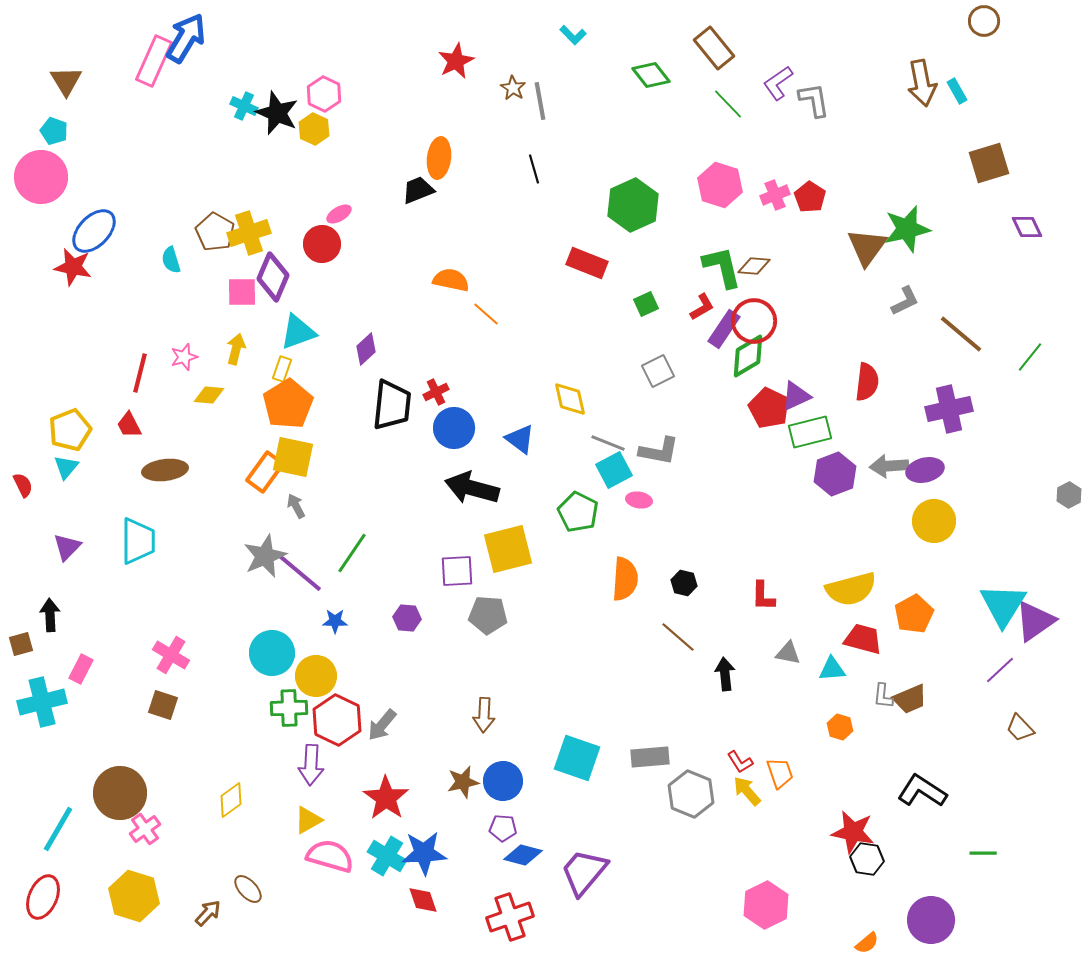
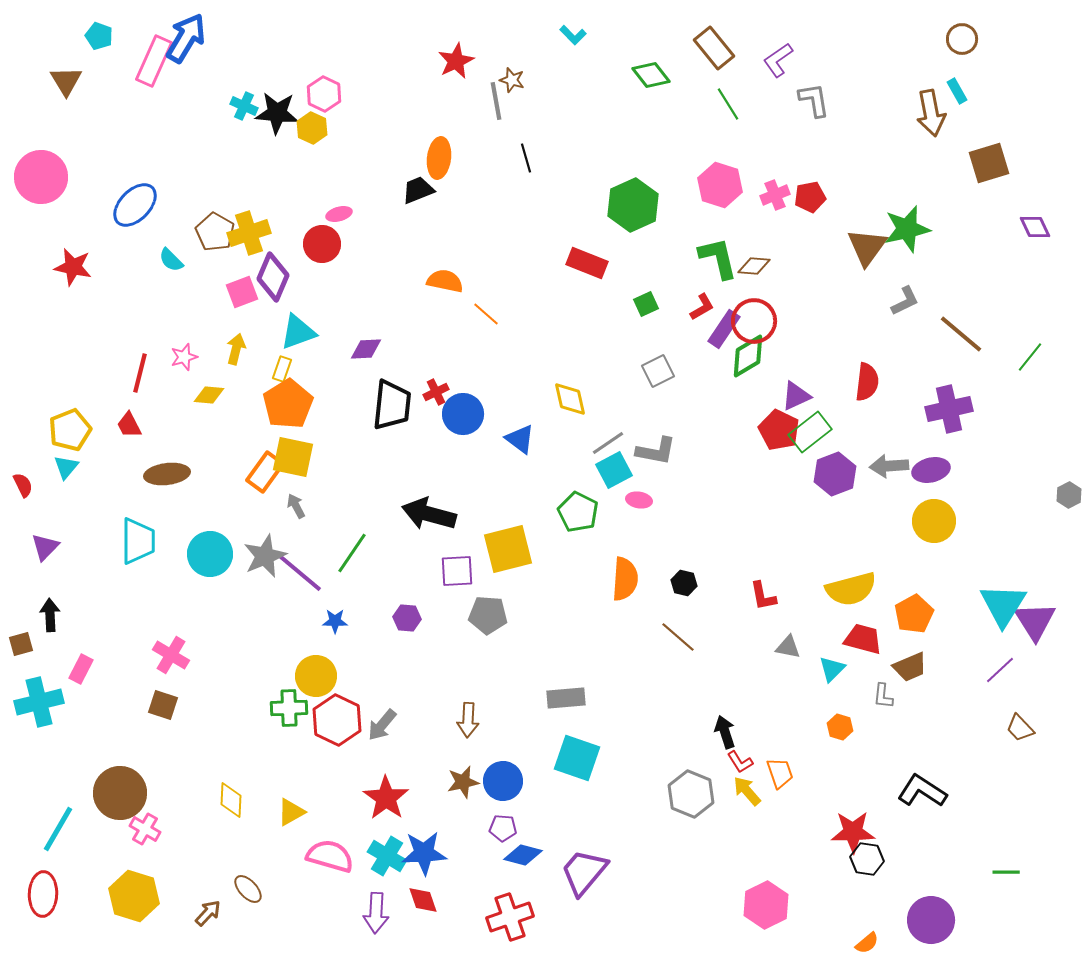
brown circle at (984, 21): moved 22 px left, 18 px down
purple L-shape at (778, 83): moved 23 px up
brown arrow at (922, 83): moved 9 px right, 30 px down
brown star at (513, 88): moved 1 px left, 8 px up; rotated 15 degrees counterclockwise
gray line at (540, 101): moved 44 px left
green line at (728, 104): rotated 12 degrees clockwise
black star at (277, 113): rotated 18 degrees counterclockwise
yellow hexagon at (314, 129): moved 2 px left, 1 px up
cyan pentagon at (54, 131): moved 45 px right, 95 px up
black line at (534, 169): moved 8 px left, 11 px up
red pentagon at (810, 197): rotated 28 degrees clockwise
pink ellipse at (339, 214): rotated 15 degrees clockwise
purple diamond at (1027, 227): moved 8 px right
blue ellipse at (94, 231): moved 41 px right, 26 px up
cyan semicircle at (171, 260): rotated 28 degrees counterclockwise
green L-shape at (722, 267): moved 4 px left, 9 px up
orange semicircle at (451, 280): moved 6 px left, 1 px down
pink square at (242, 292): rotated 20 degrees counterclockwise
purple diamond at (366, 349): rotated 40 degrees clockwise
red pentagon at (769, 408): moved 10 px right, 22 px down
blue circle at (454, 428): moved 9 px right, 14 px up
green rectangle at (810, 432): rotated 24 degrees counterclockwise
gray line at (608, 443): rotated 56 degrees counterclockwise
gray L-shape at (659, 451): moved 3 px left
brown ellipse at (165, 470): moved 2 px right, 4 px down
purple ellipse at (925, 470): moved 6 px right
black arrow at (472, 488): moved 43 px left, 26 px down
purple triangle at (67, 547): moved 22 px left
red L-shape at (763, 596): rotated 12 degrees counterclockwise
purple triangle at (1035, 621): rotated 27 degrees counterclockwise
cyan circle at (272, 653): moved 62 px left, 99 px up
gray triangle at (788, 653): moved 6 px up
cyan triangle at (832, 669): rotated 40 degrees counterclockwise
black arrow at (725, 674): moved 58 px down; rotated 12 degrees counterclockwise
brown trapezoid at (910, 699): moved 32 px up
cyan cross at (42, 702): moved 3 px left
brown arrow at (484, 715): moved 16 px left, 5 px down
gray rectangle at (650, 757): moved 84 px left, 59 px up
purple arrow at (311, 765): moved 65 px right, 148 px down
yellow diamond at (231, 800): rotated 51 degrees counterclockwise
yellow triangle at (308, 820): moved 17 px left, 8 px up
pink cross at (145, 829): rotated 24 degrees counterclockwise
red star at (853, 832): rotated 12 degrees counterclockwise
green line at (983, 853): moved 23 px right, 19 px down
red ellipse at (43, 897): moved 3 px up; rotated 21 degrees counterclockwise
